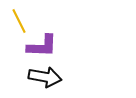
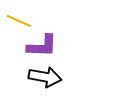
yellow line: rotated 40 degrees counterclockwise
